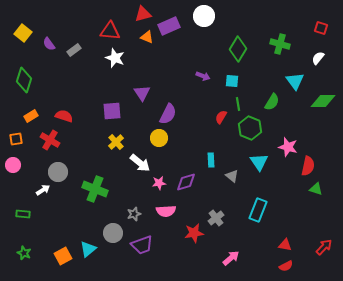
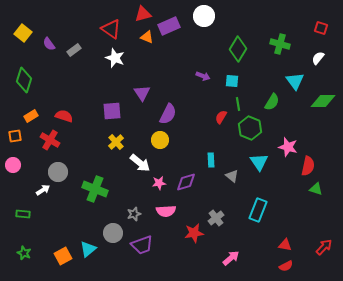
red triangle at (110, 31): moved 1 px right, 2 px up; rotated 30 degrees clockwise
yellow circle at (159, 138): moved 1 px right, 2 px down
orange square at (16, 139): moved 1 px left, 3 px up
